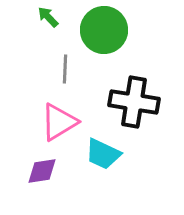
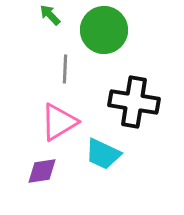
green arrow: moved 2 px right, 2 px up
